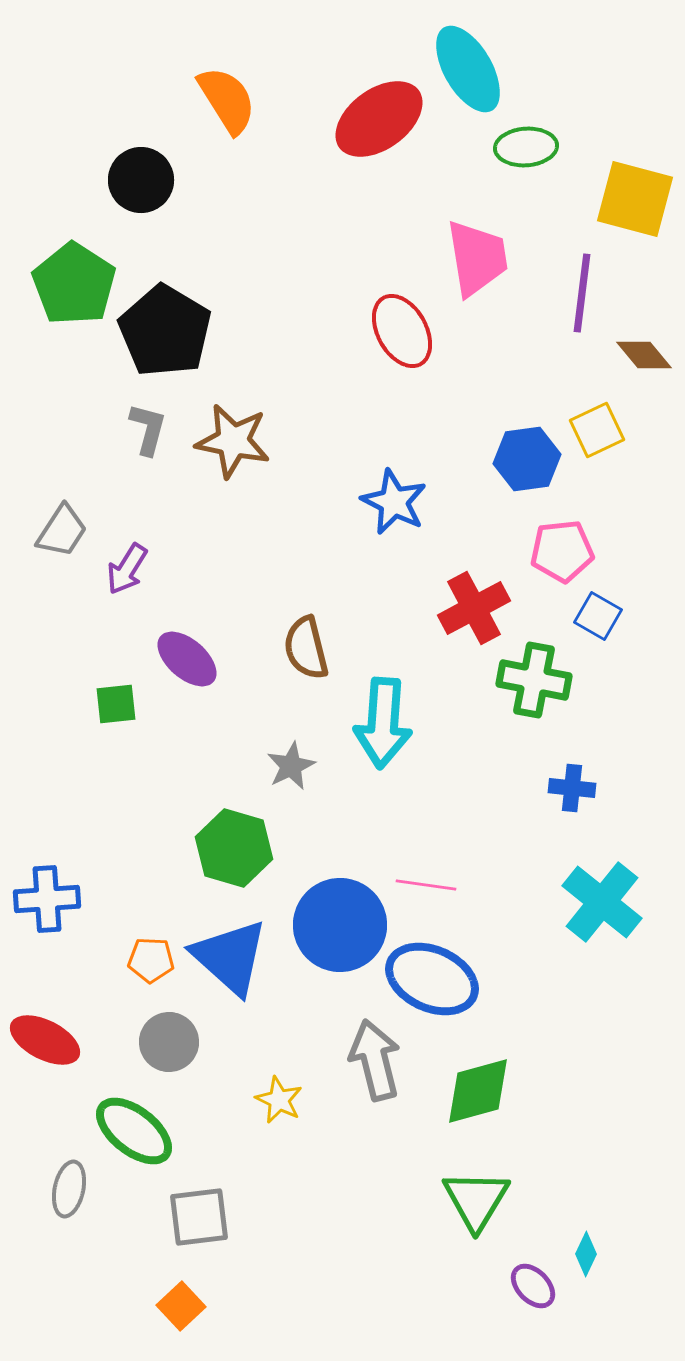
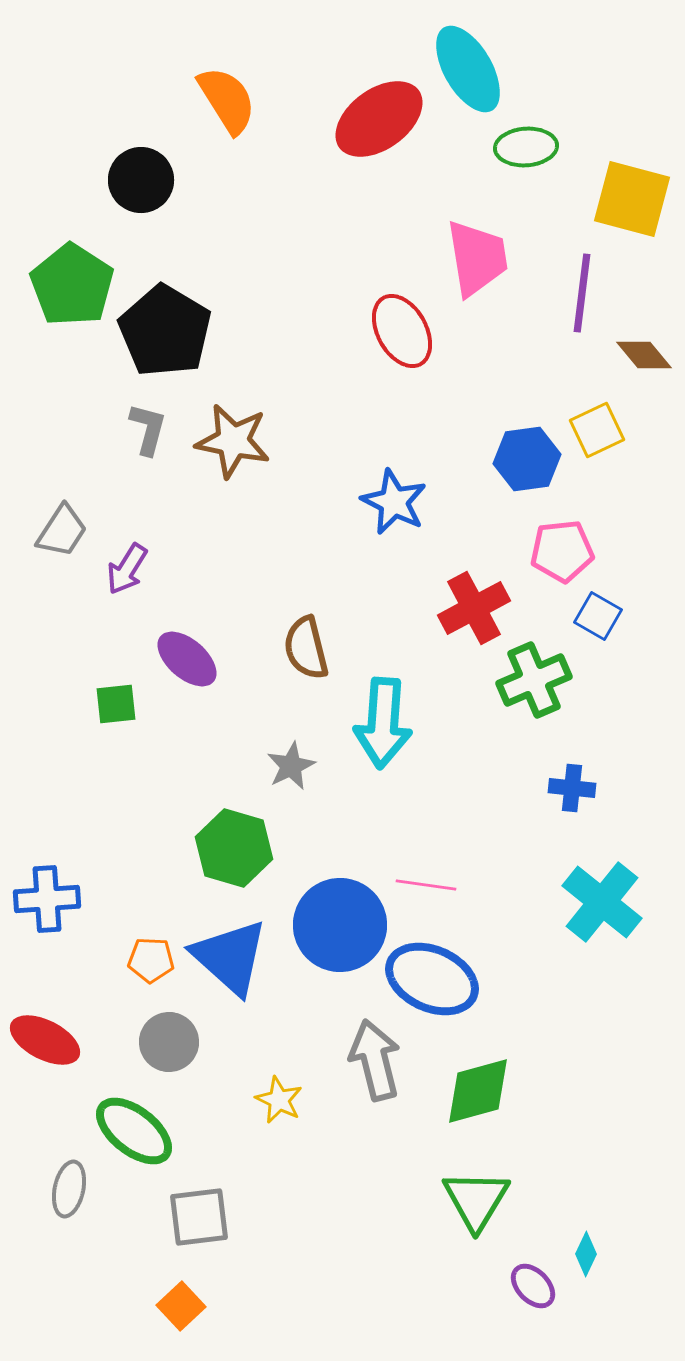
yellow square at (635, 199): moved 3 px left
green pentagon at (74, 284): moved 2 px left, 1 px down
green cross at (534, 680): rotated 34 degrees counterclockwise
